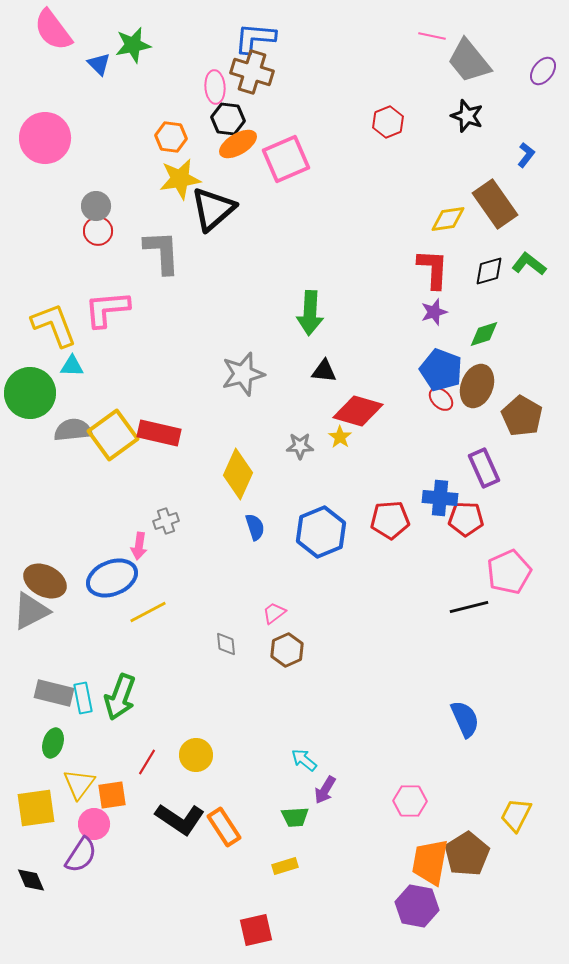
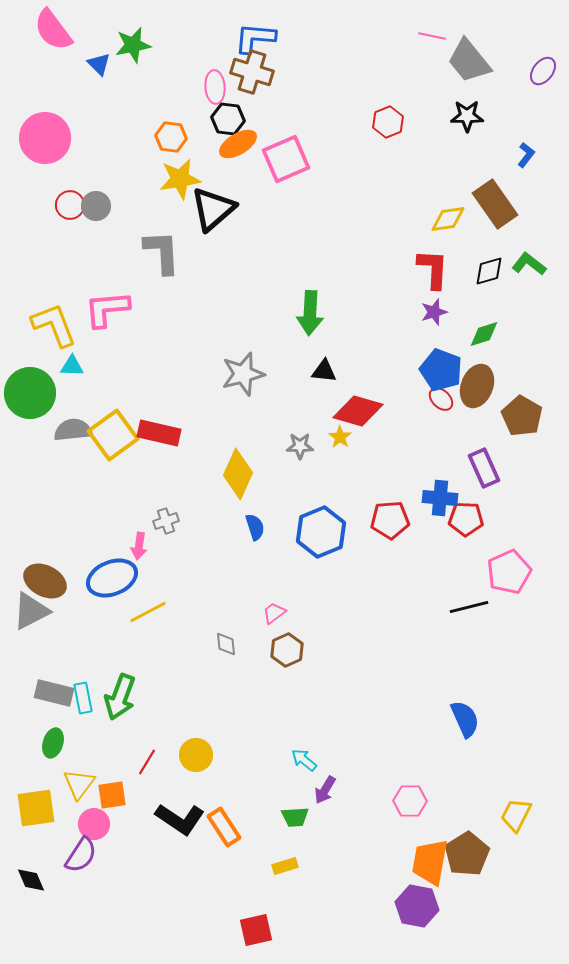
black star at (467, 116): rotated 20 degrees counterclockwise
red circle at (98, 231): moved 28 px left, 26 px up
